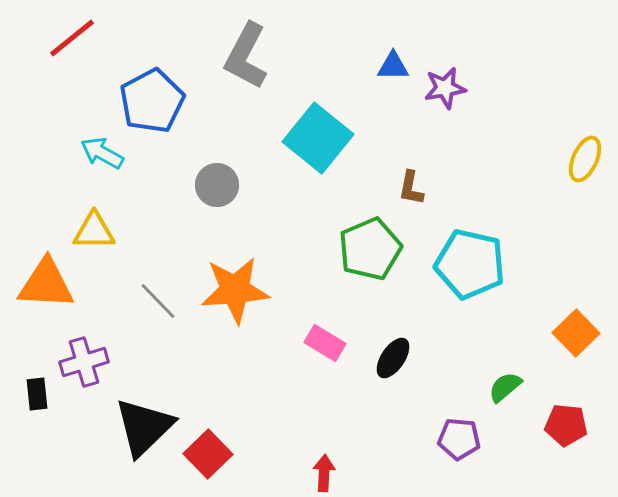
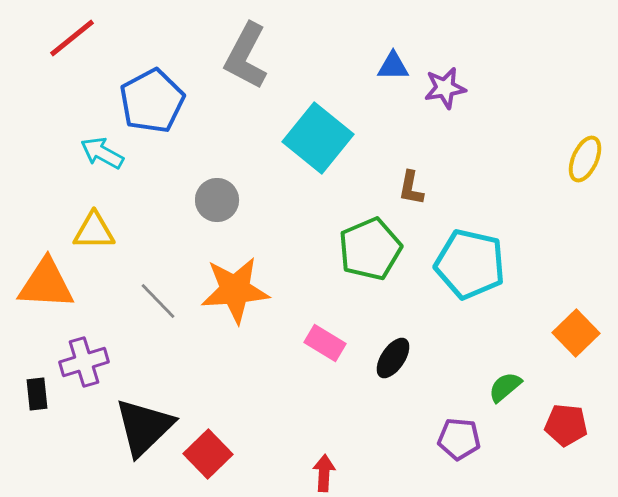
gray circle: moved 15 px down
